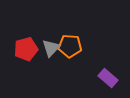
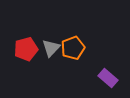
orange pentagon: moved 3 px right, 2 px down; rotated 25 degrees counterclockwise
